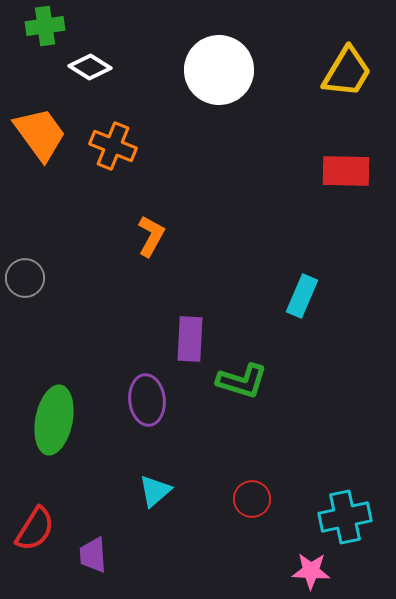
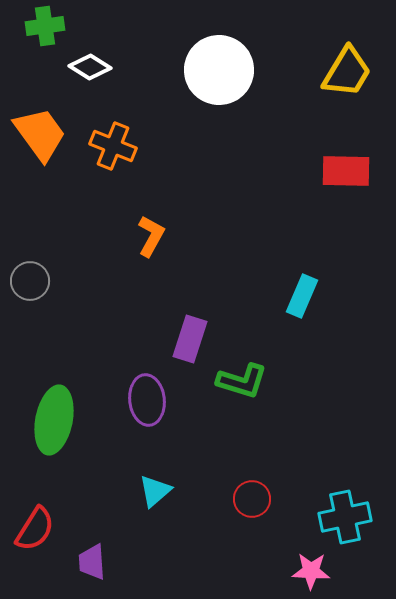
gray circle: moved 5 px right, 3 px down
purple rectangle: rotated 15 degrees clockwise
purple trapezoid: moved 1 px left, 7 px down
